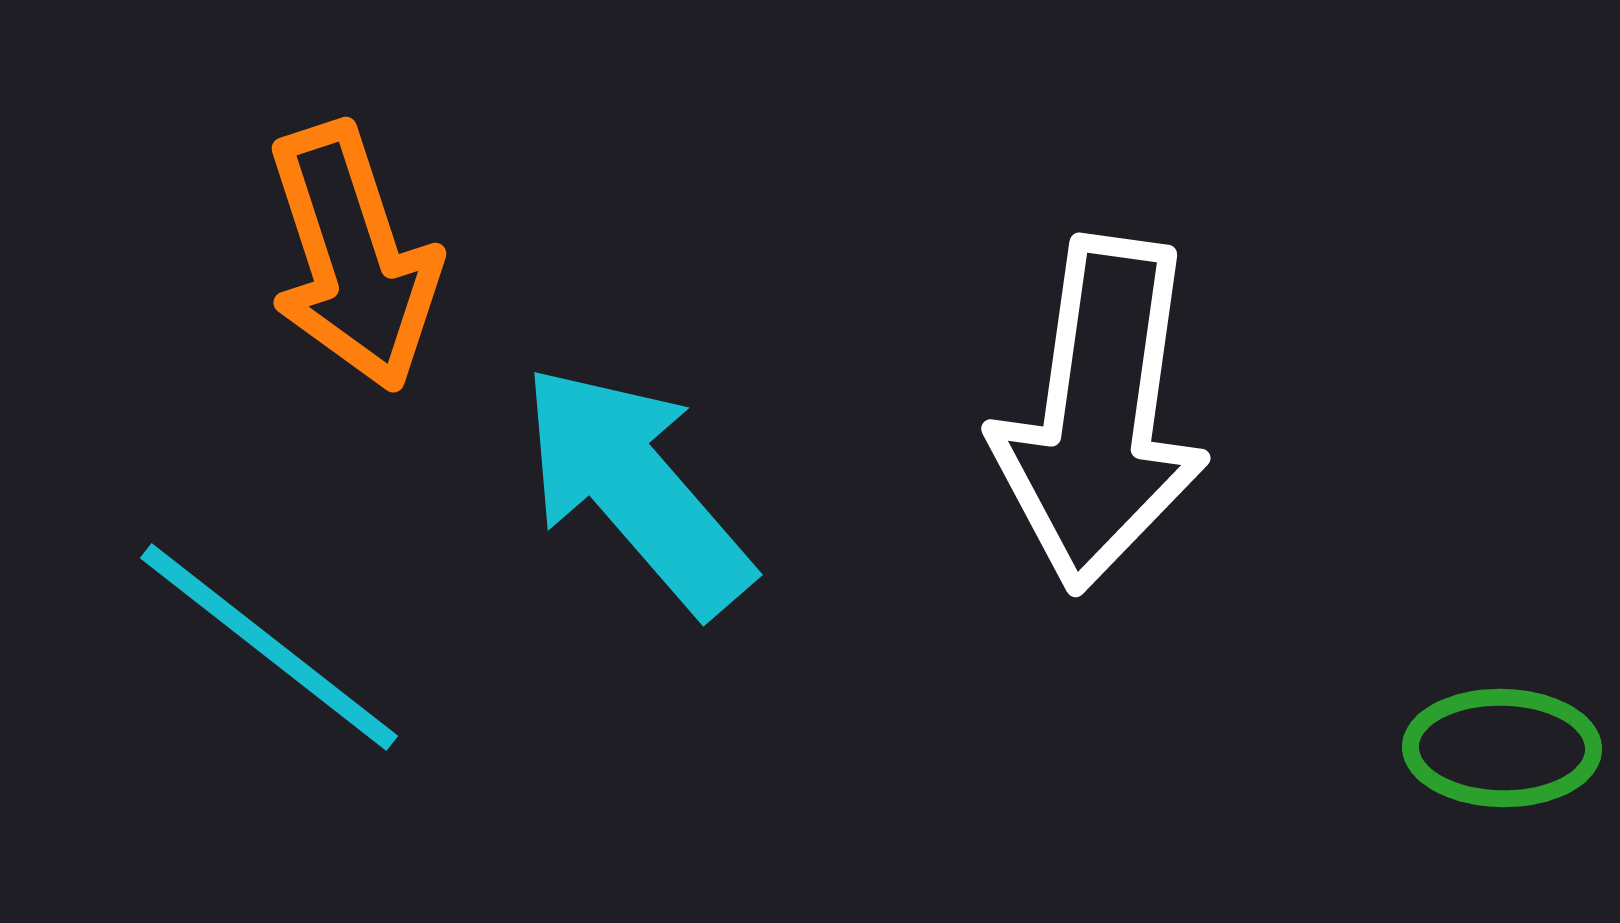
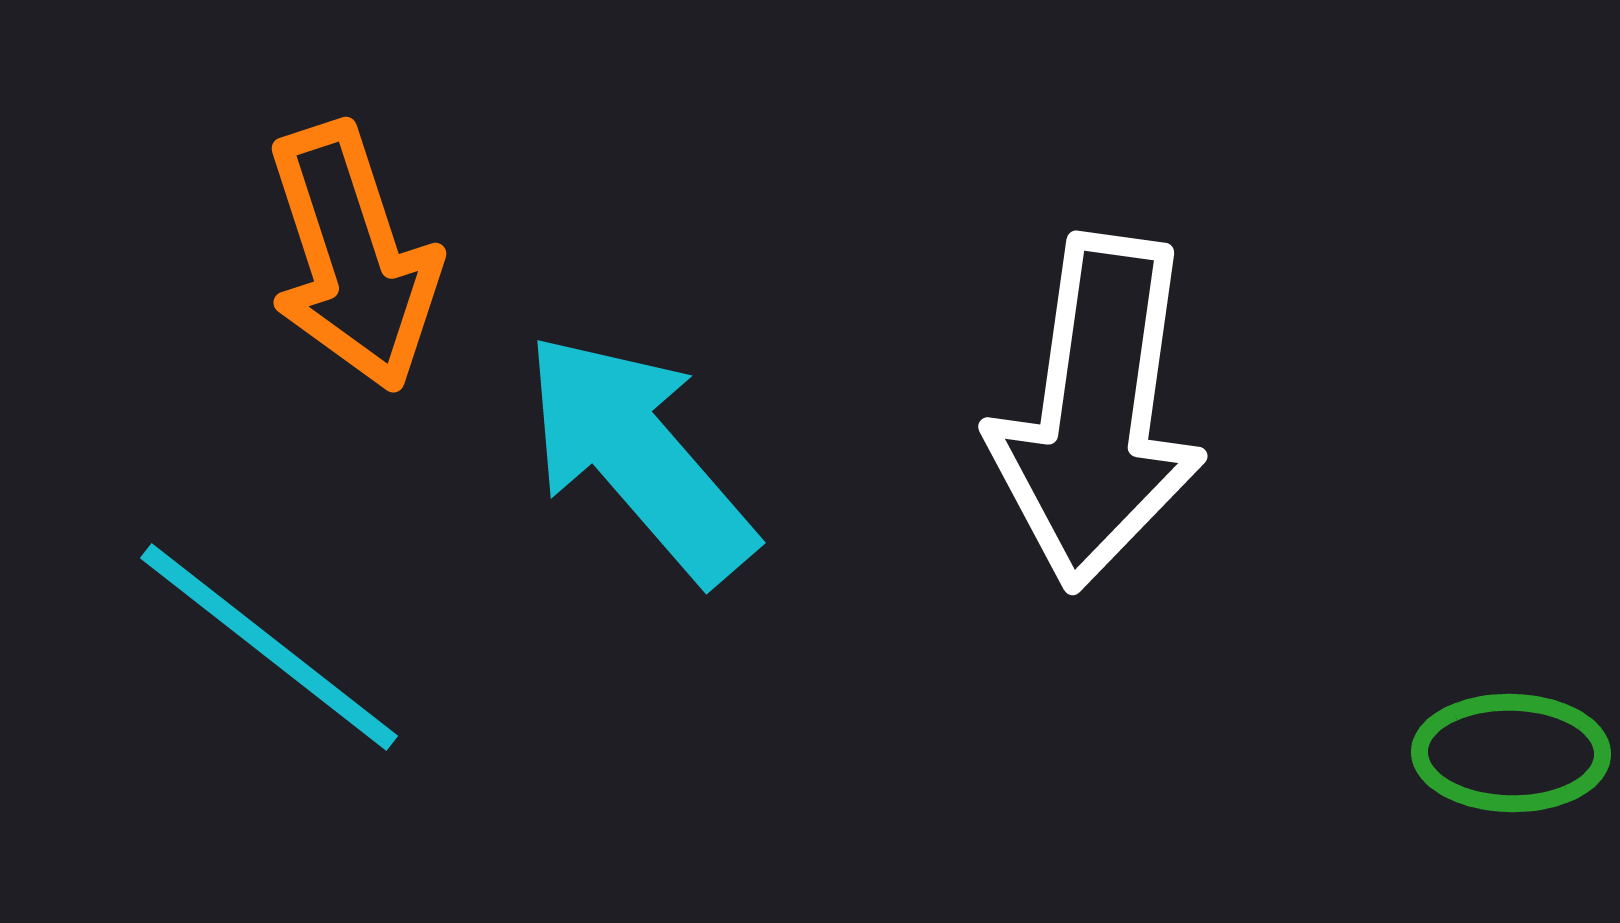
white arrow: moved 3 px left, 2 px up
cyan arrow: moved 3 px right, 32 px up
green ellipse: moved 9 px right, 5 px down
